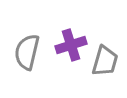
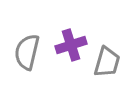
gray trapezoid: moved 2 px right, 1 px down
